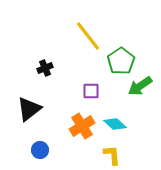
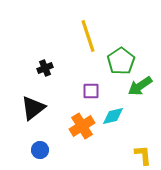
yellow line: rotated 20 degrees clockwise
black triangle: moved 4 px right, 1 px up
cyan diamond: moved 2 px left, 8 px up; rotated 55 degrees counterclockwise
yellow L-shape: moved 31 px right
